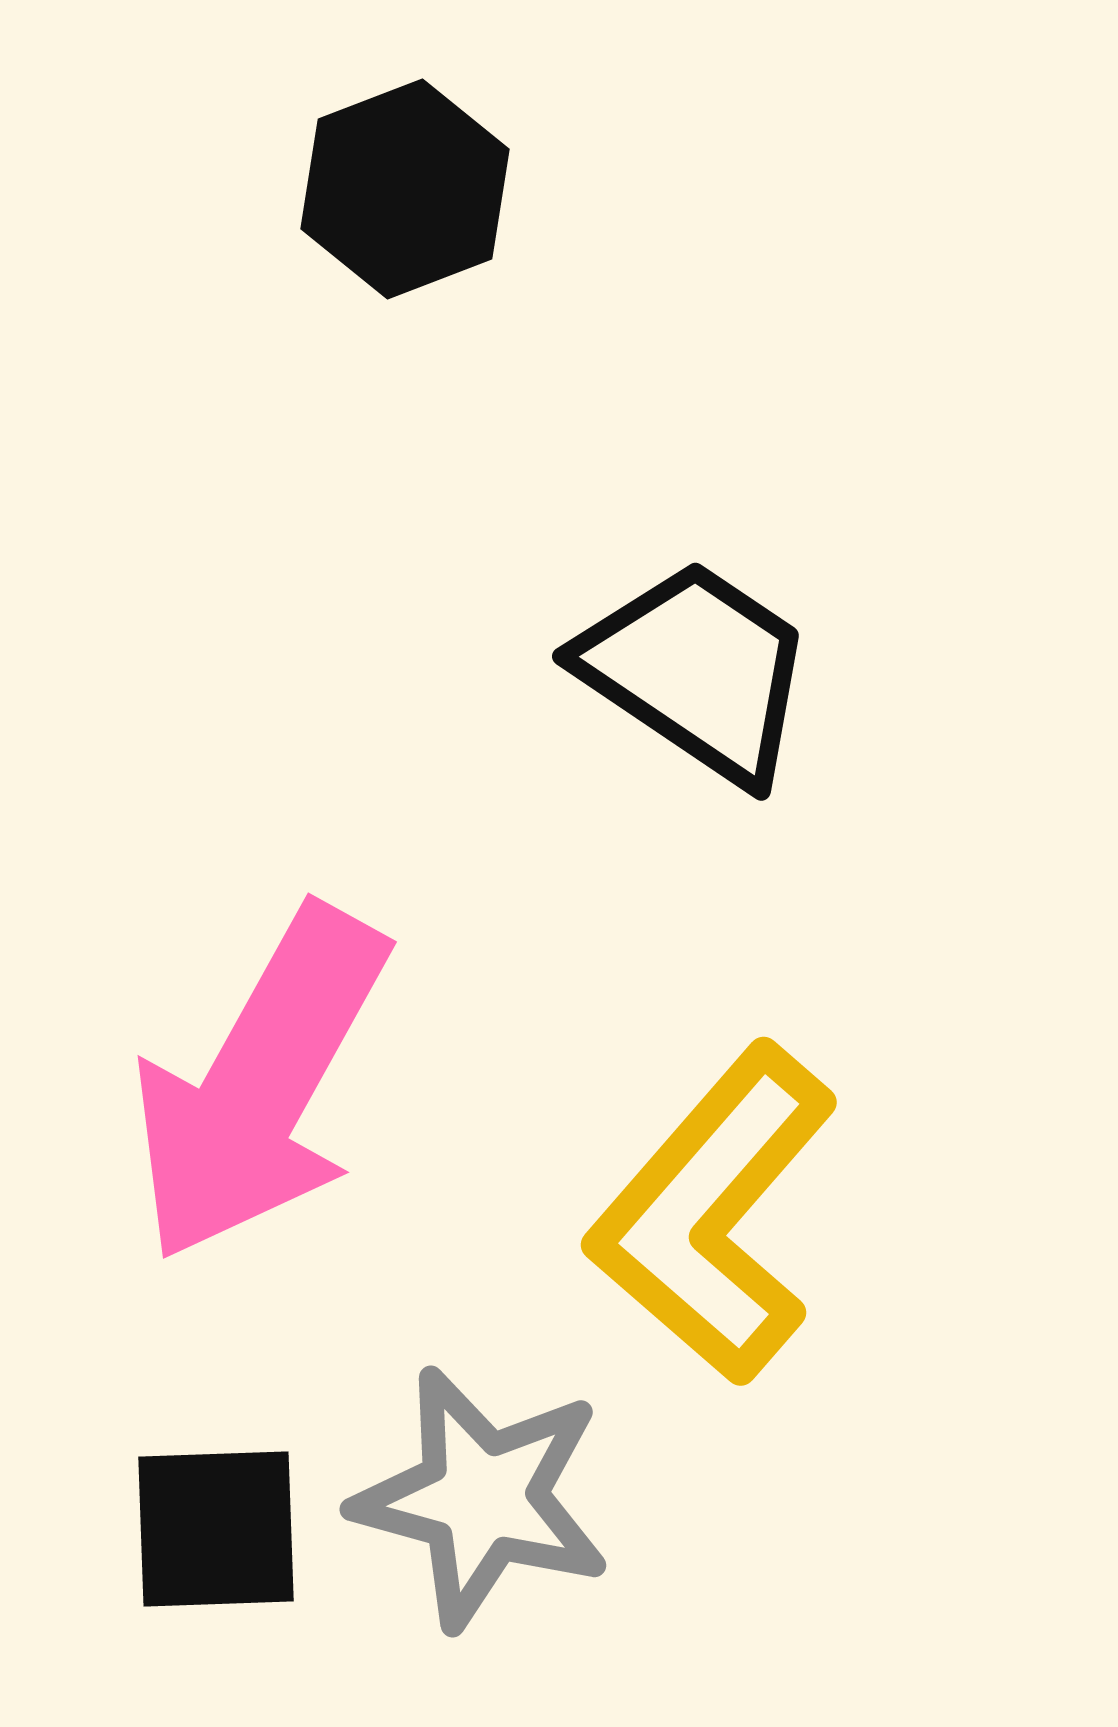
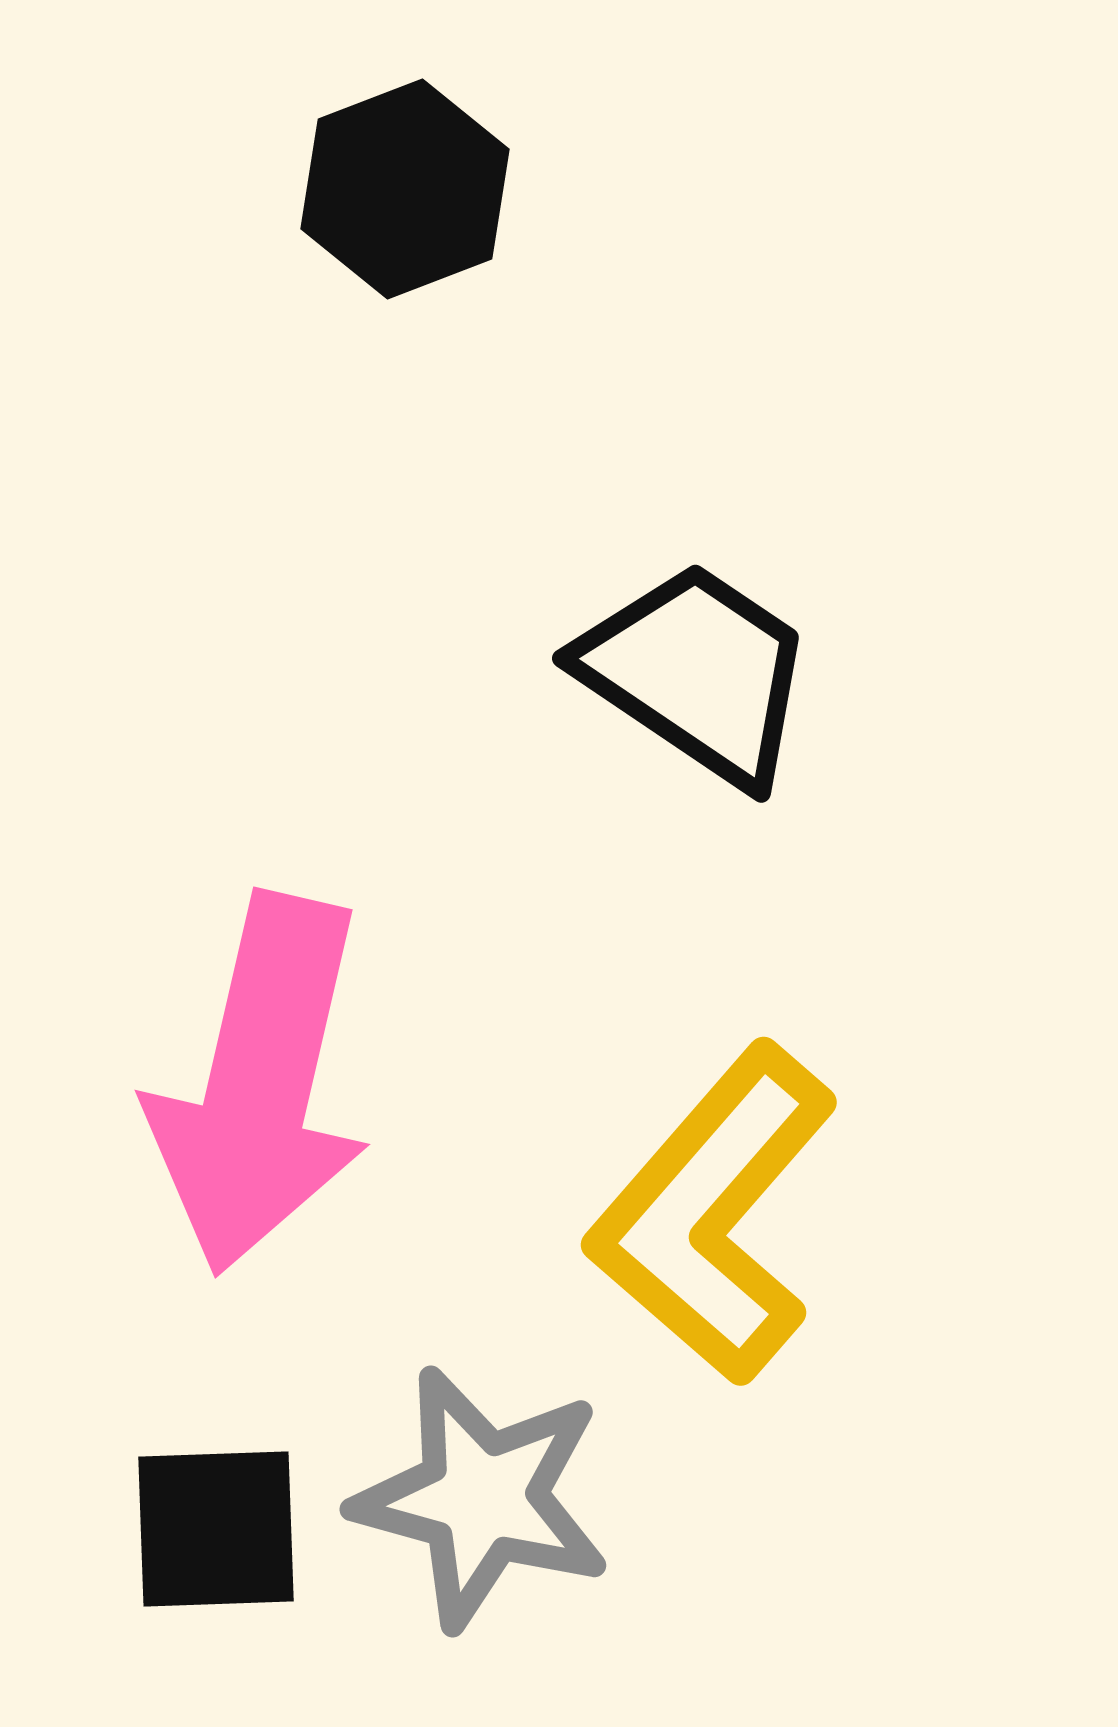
black trapezoid: moved 2 px down
pink arrow: rotated 16 degrees counterclockwise
